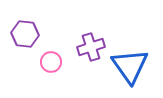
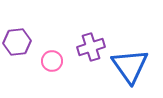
purple hexagon: moved 8 px left, 8 px down; rotated 12 degrees counterclockwise
pink circle: moved 1 px right, 1 px up
